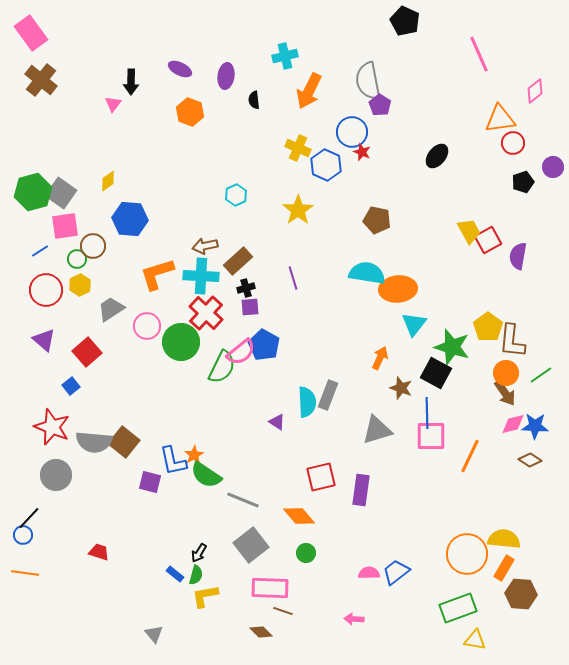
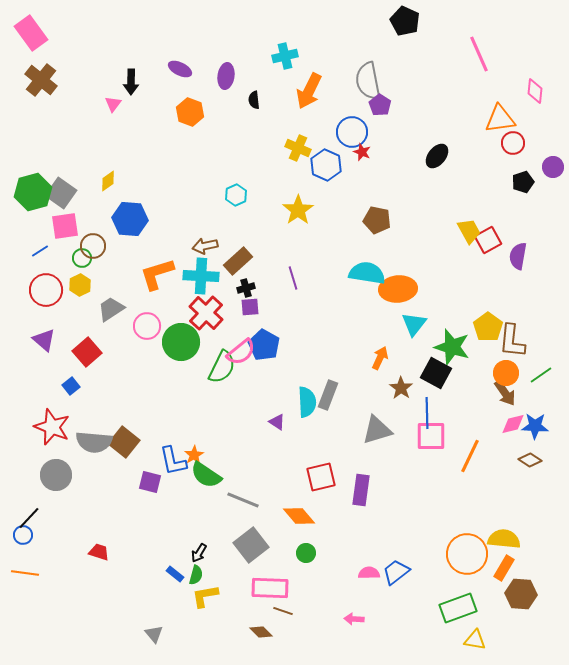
pink diamond at (535, 91): rotated 45 degrees counterclockwise
green circle at (77, 259): moved 5 px right, 1 px up
brown star at (401, 388): rotated 15 degrees clockwise
